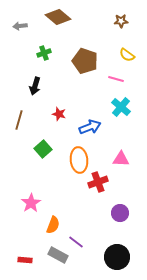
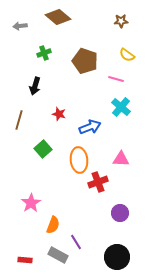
purple line: rotated 21 degrees clockwise
